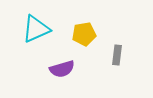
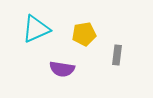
purple semicircle: rotated 25 degrees clockwise
